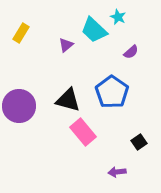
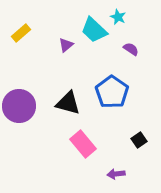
yellow rectangle: rotated 18 degrees clockwise
purple semicircle: moved 3 px up; rotated 105 degrees counterclockwise
black triangle: moved 3 px down
pink rectangle: moved 12 px down
black square: moved 2 px up
purple arrow: moved 1 px left, 2 px down
